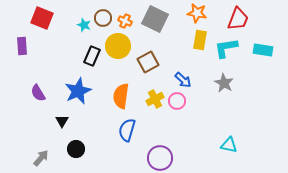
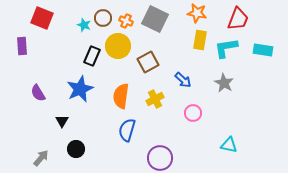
orange cross: moved 1 px right
blue star: moved 2 px right, 2 px up
pink circle: moved 16 px right, 12 px down
